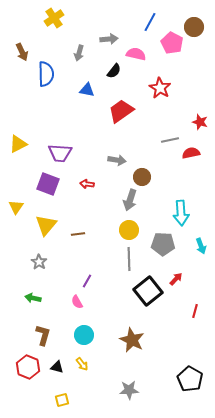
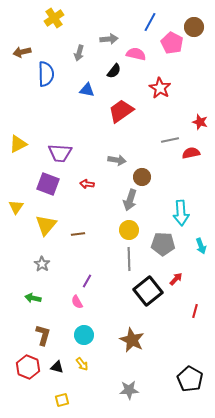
brown arrow at (22, 52): rotated 102 degrees clockwise
gray star at (39, 262): moved 3 px right, 2 px down
